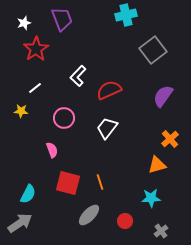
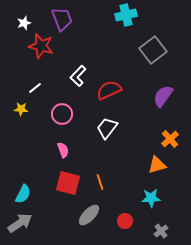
red star: moved 5 px right, 3 px up; rotated 25 degrees counterclockwise
yellow star: moved 2 px up
pink circle: moved 2 px left, 4 px up
pink semicircle: moved 11 px right
cyan semicircle: moved 5 px left
